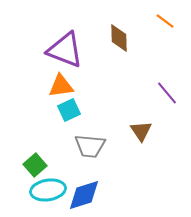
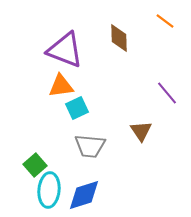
cyan square: moved 8 px right, 2 px up
cyan ellipse: moved 1 px right; rotated 76 degrees counterclockwise
